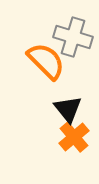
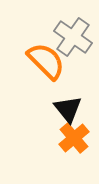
gray cross: rotated 18 degrees clockwise
orange cross: moved 1 px down
